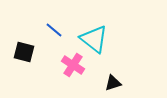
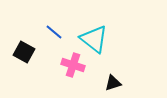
blue line: moved 2 px down
black square: rotated 15 degrees clockwise
pink cross: rotated 15 degrees counterclockwise
